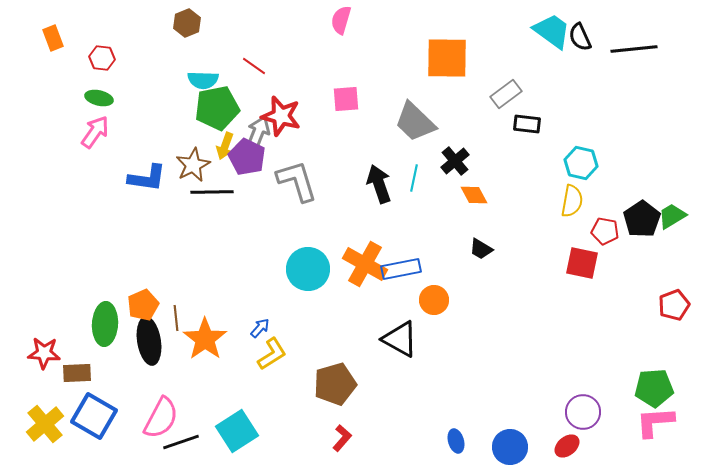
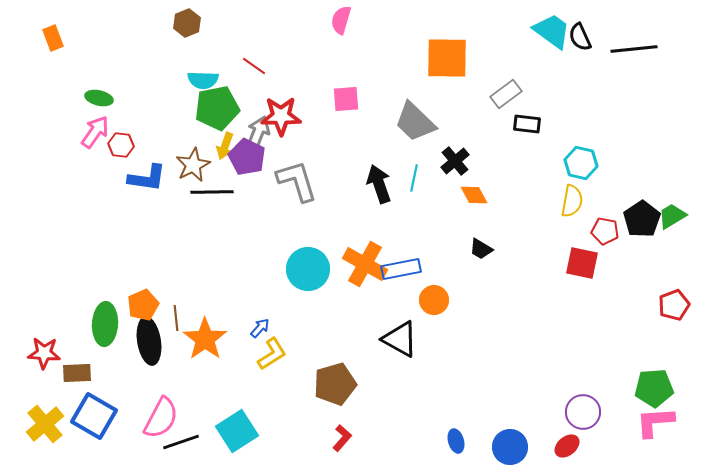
red hexagon at (102, 58): moved 19 px right, 87 px down
red star at (281, 116): rotated 15 degrees counterclockwise
